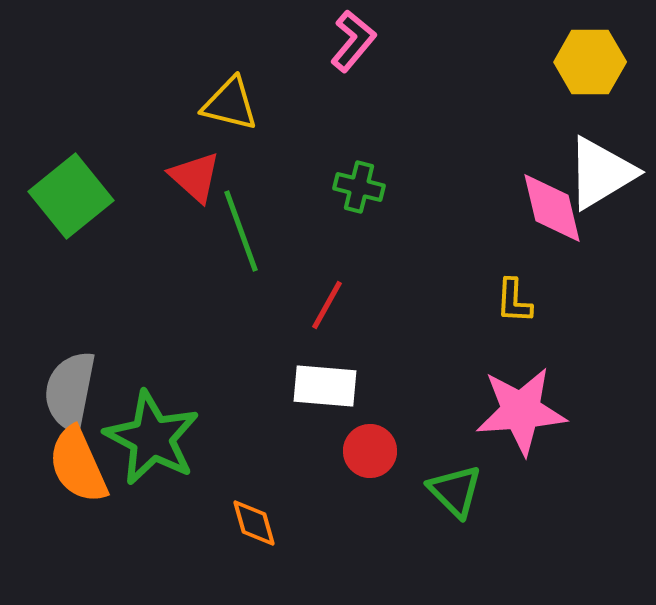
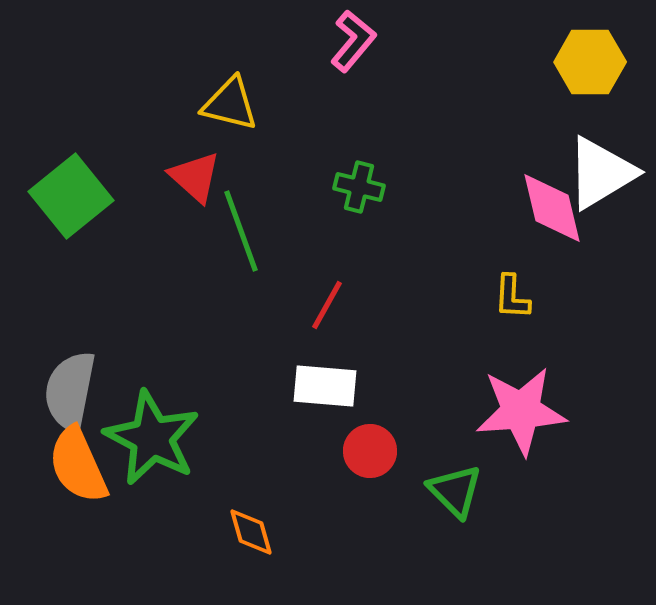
yellow L-shape: moved 2 px left, 4 px up
orange diamond: moved 3 px left, 9 px down
